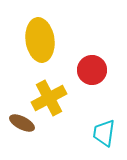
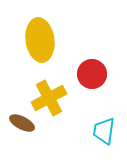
red circle: moved 4 px down
cyan trapezoid: moved 2 px up
